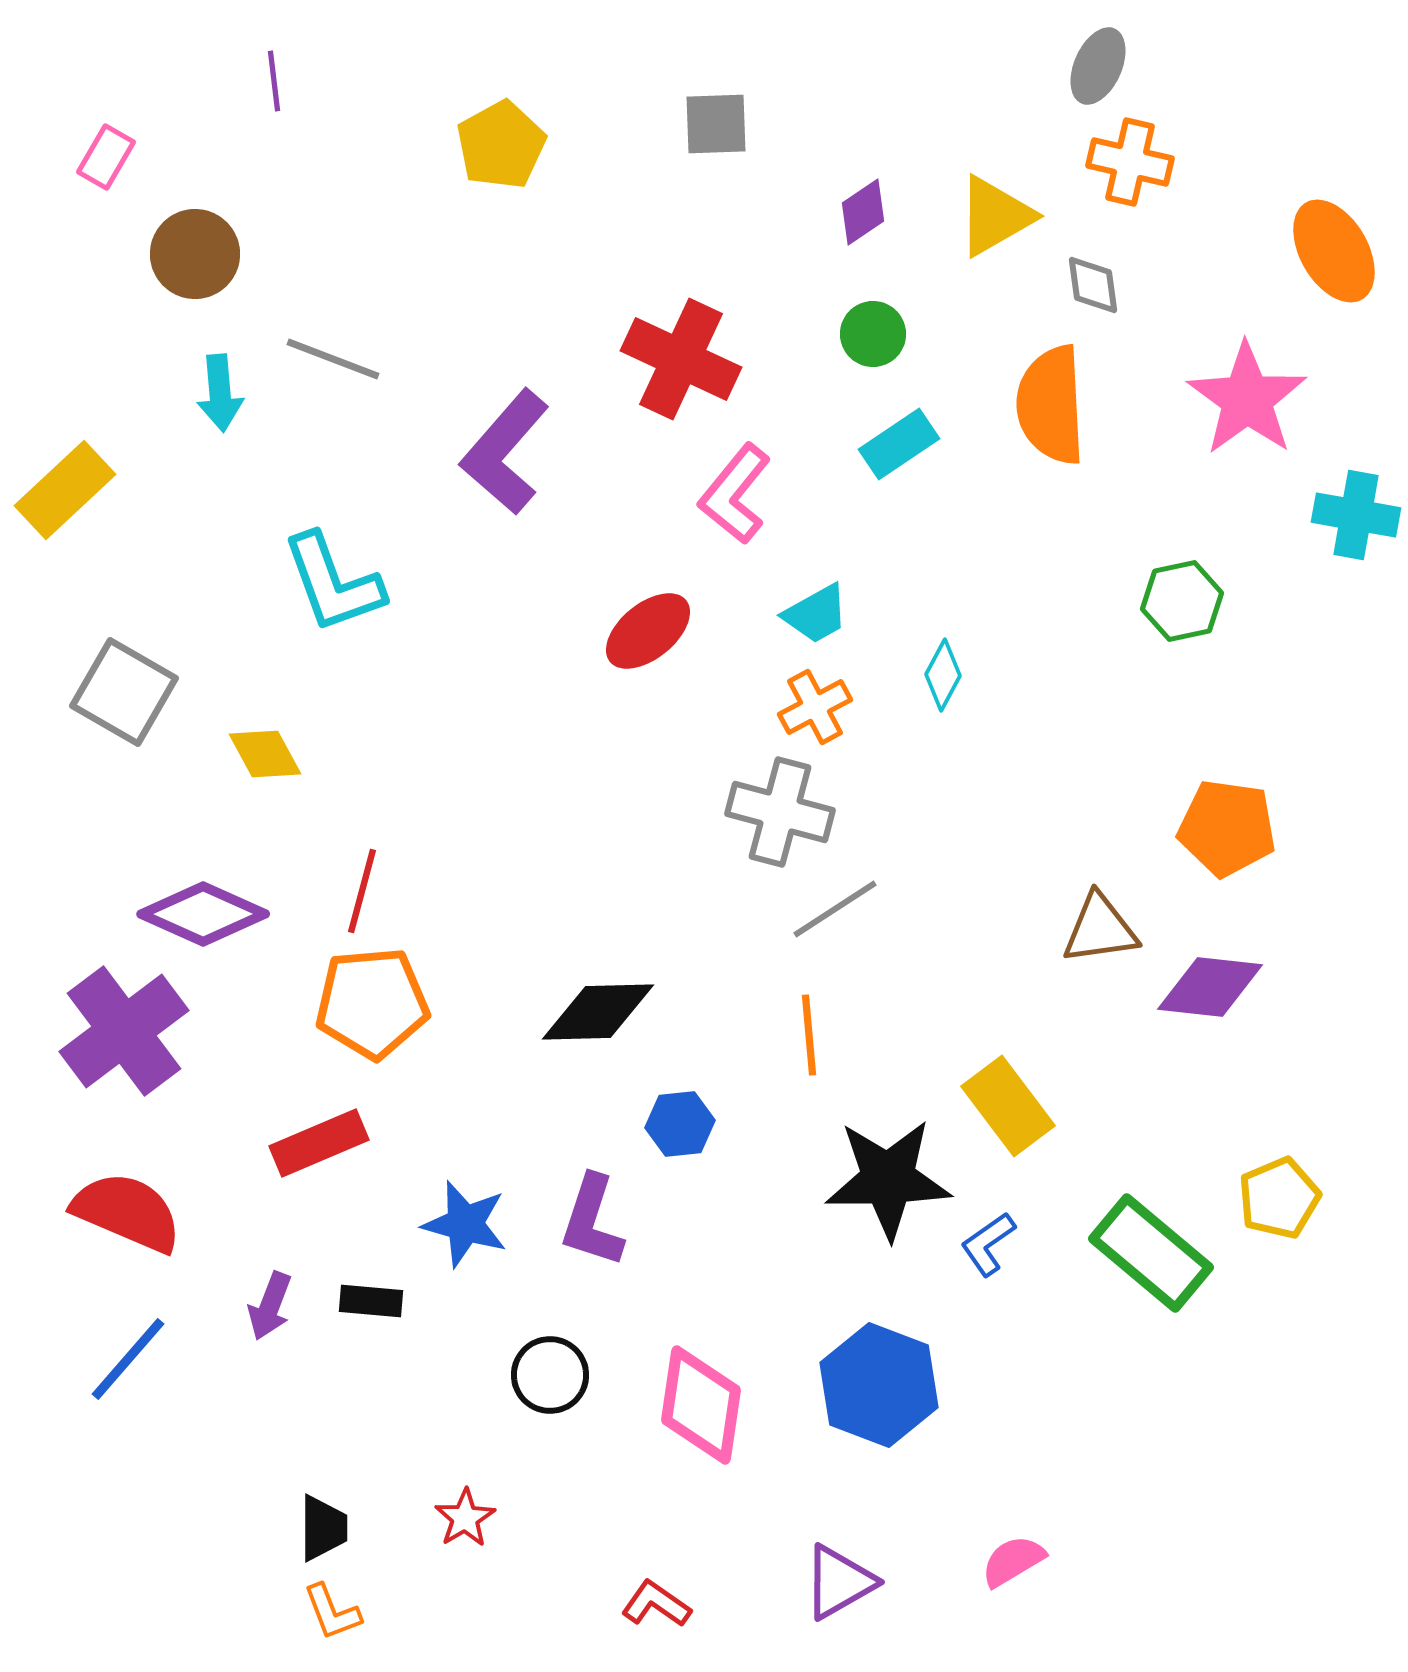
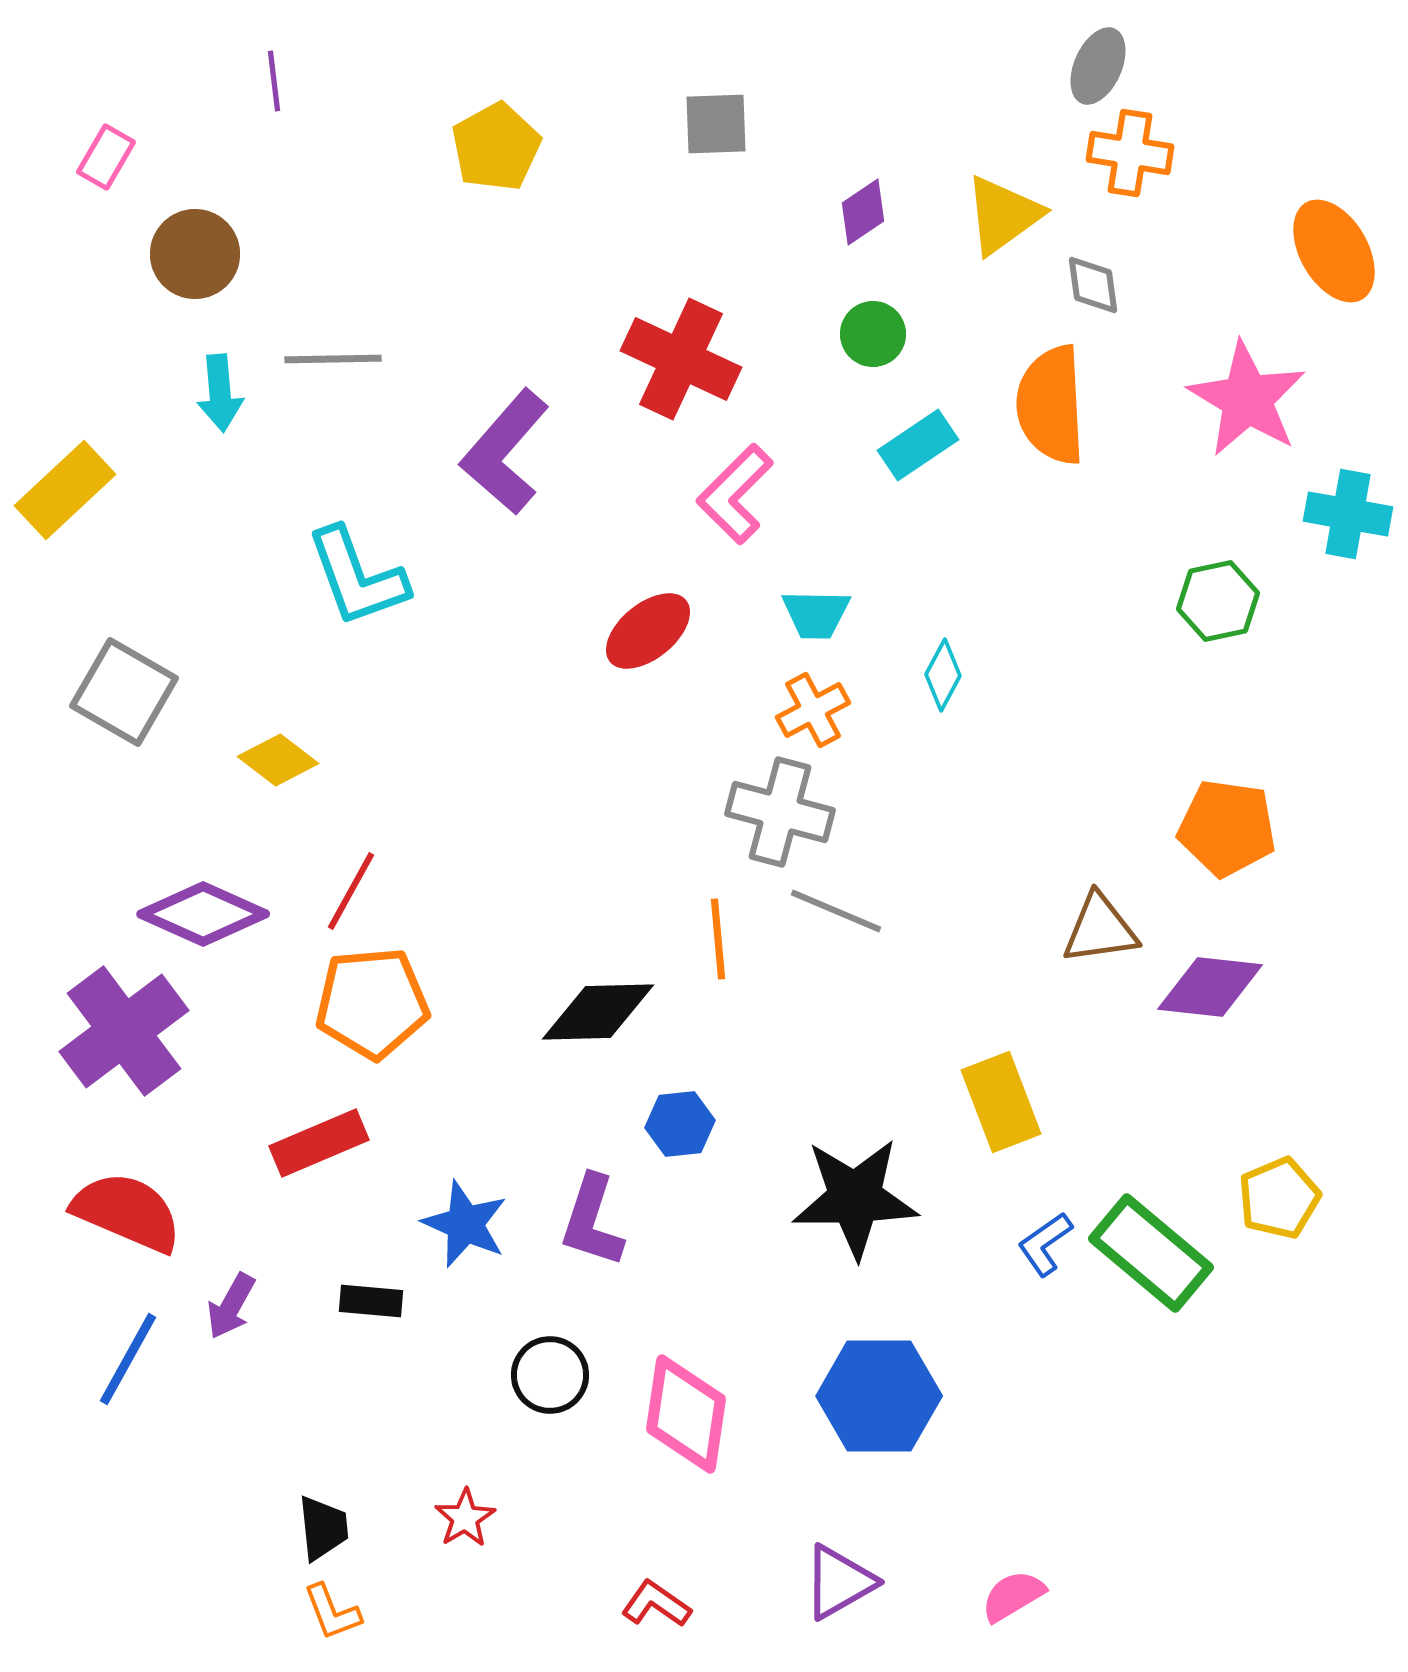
yellow pentagon at (501, 145): moved 5 px left, 2 px down
orange cross at (1130, 162): moved 9 px up; rotated 4 degrees counterclockwise
yellow triangle at (995, 216): moved 8 px right, 1 px up; rotated 6 degrees counterclockwise
gray line at (333, 359): rotated 22 degrees counterclockwise
pink star at (1247, 399): rotated 5 degrees counterclockwise
cyan rectangle at (899, 444): moved 19 px right, 1 px down
pink L-shape at (735, 494): rotated 6 degrees clockwise
cyan cross at (1356, 515): moved 8 px left, 1 px up
cyan L-shape at (333, 583): moved 24 px right, 6 px up
green hexagon at (1182, 601): moved 36 px right
cyan trapezoid at (816, 614): rotated 30 degrees clockwise
orange cross at (815, 707): moved 2 px left, 3 px down
yellow diamond at (265, 754): moved 13 px right, 6 px down; rotated 24 degrees counterclockwise
red line at (362, 891): moved 11 px left; rotated 14 degrees clockwise
gray line at (835, 909): moved 1 px right, 2 px down; rotated 56 degrees clockwise
orange line at (809, 1035): moved 91 px left, 96 px up
yellow rectangle at (1008, 1106): moved 7 px left, 4 px up; rotated 16 degrees clockwise
black star at (888, 1179): moved 33 px left, 19 px down
blue star at (465, 1224): rotated 8 degrees clockwise
blue L-shape at (988, 1244): moved 57 px right
purple arrow at (270, 1306): moved 39 px left; rotated 8 degrees clockwise
blue line at (128, 1359): rotated 12 degrees counterclockwise
blue hexagon at (879, 1385): moved 11 px down; rotated 21 degrees counterclockwise
pink diamond at (701, 1405): moved 15 px left, 9 px down
black trapezoid at (323, 1528): rotated 6 degrees counterclockwise
pink semicircle at (1013, 1561): moved 35 px down
